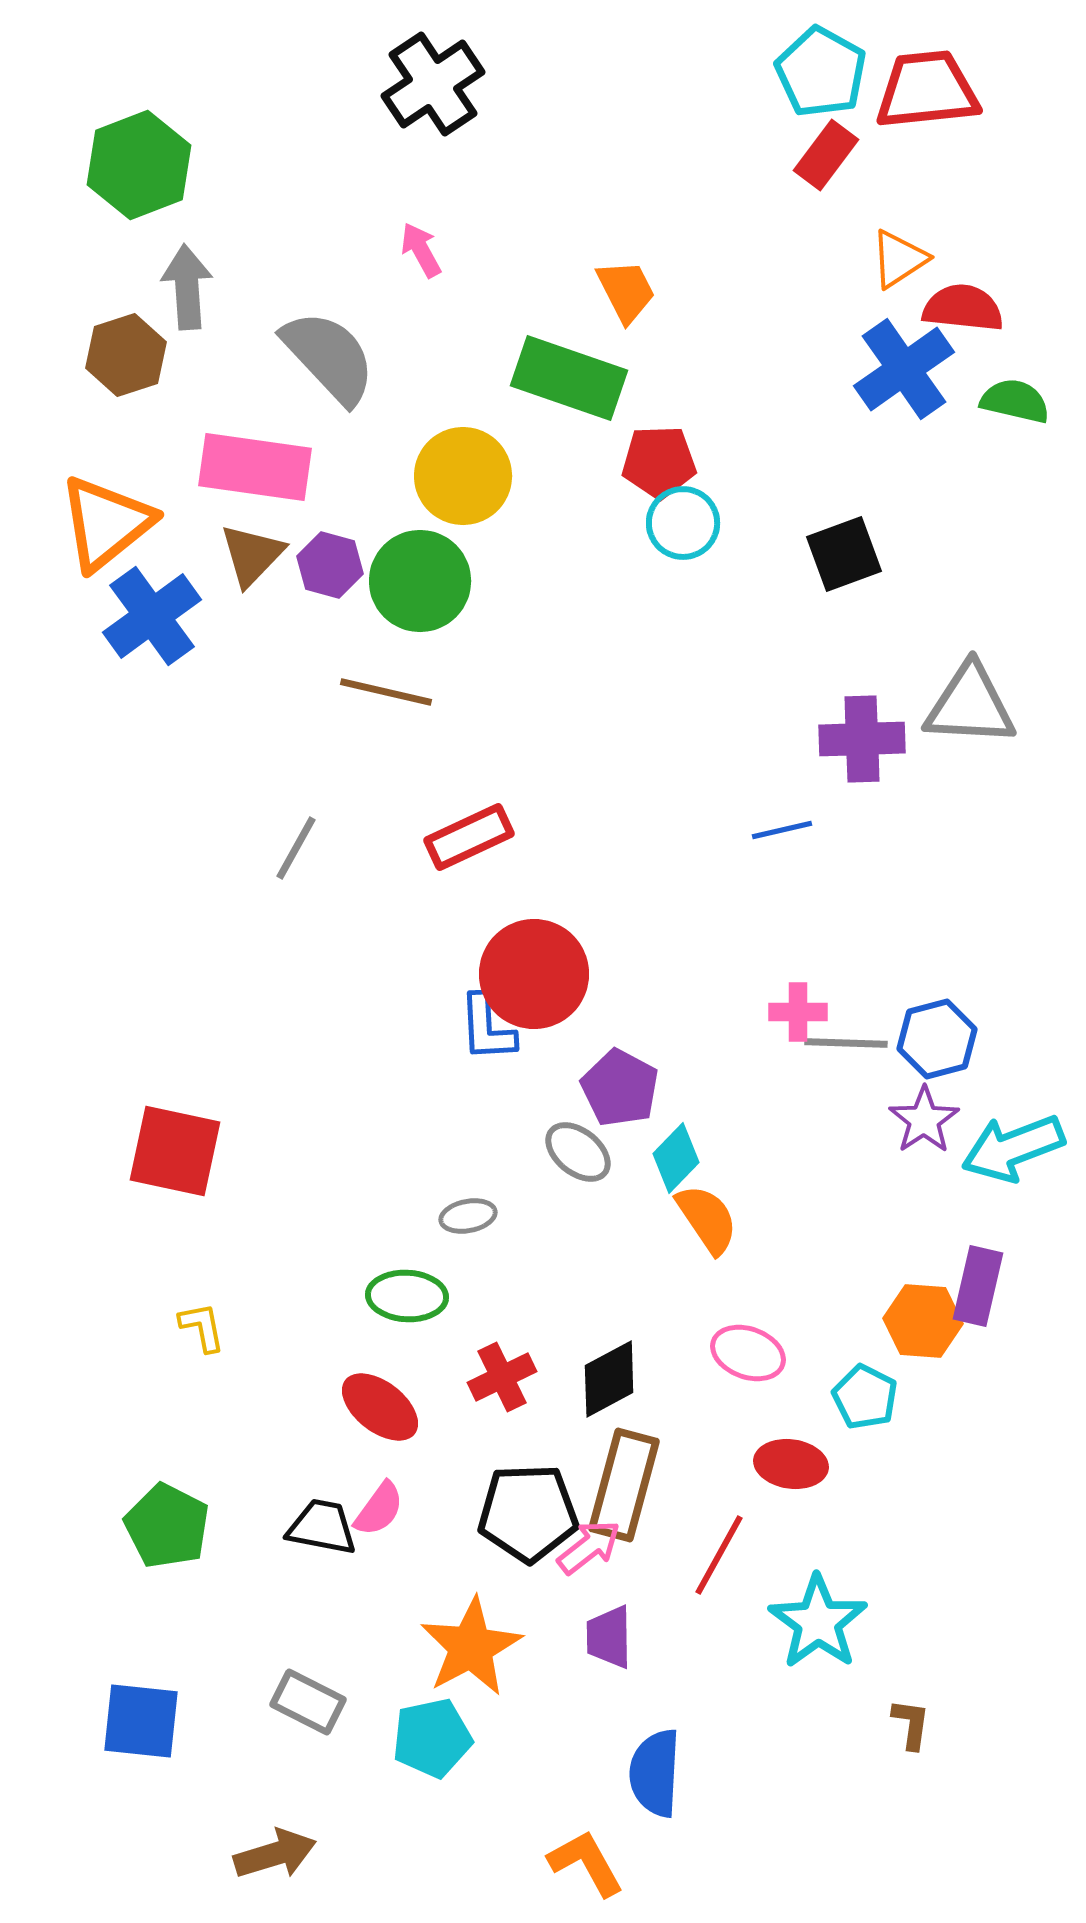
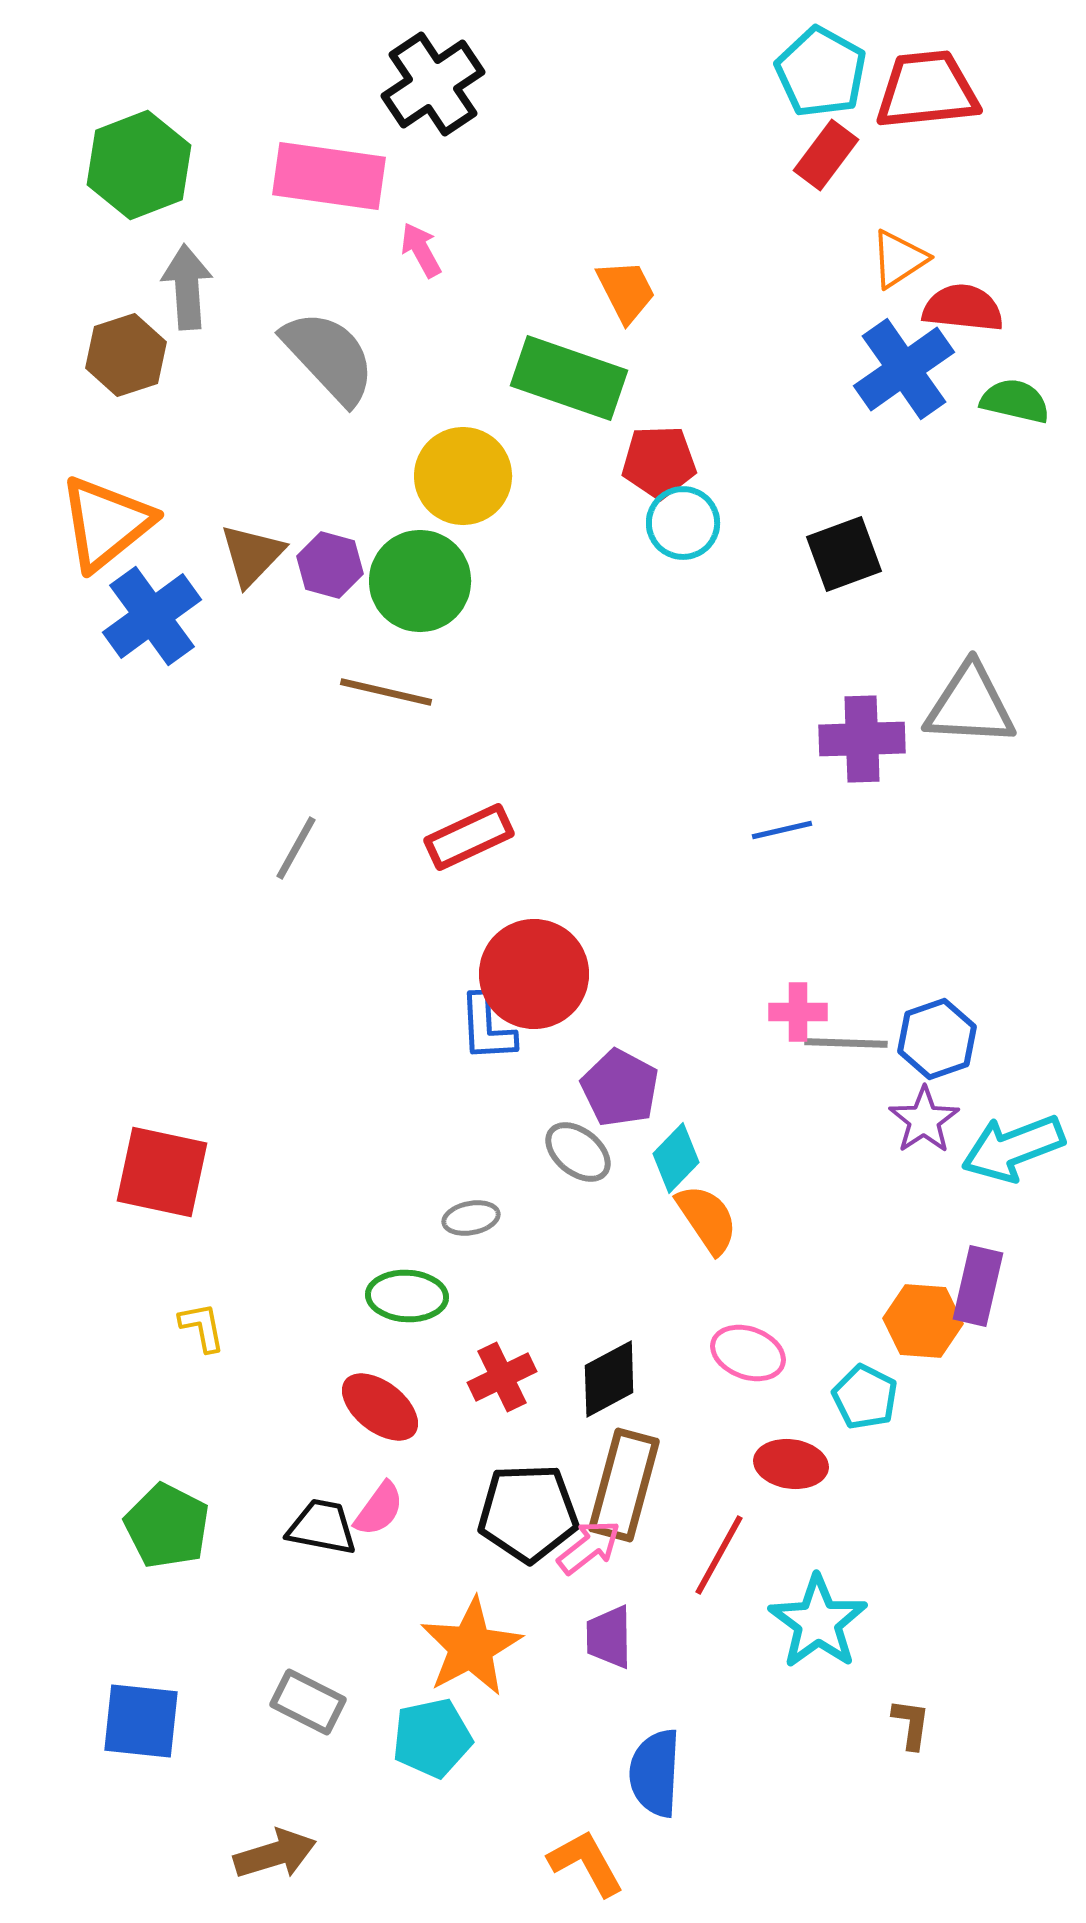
pink rectangle at (255, 467): moved 74 px right, 291 px up
blue hexagon at (937, 1039): rotated 4 degrees counterclockwise
red square at (175, 1151): moved 13 px left, 21 px down
gray ellipse at (468, 1216): moved 3 px right, 2 px down
